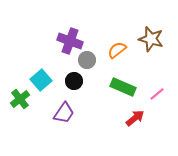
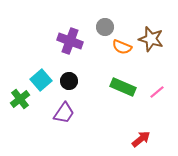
orange semicircle: moved 5 px right, 3 px up; rotated 120 degrees counterclockwise
gray circle: moved 18 px right, 33 px up
black circle: moved 5 px left
pink line: moved 2 px up
red arrow: moved 6 px right, 21 px down
